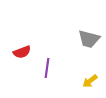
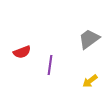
gray trapezoid: rotated 130 degrees clockwise
purple line: moved 3 px right, 3 px up
